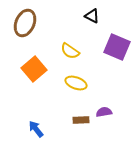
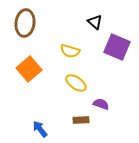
black triangle: moved 3 px right, 6 px down; rotated 14 degrees clockwise
brown ellipse: rotated 16 degrees counterclockwise
yellow semicircle: rotated 18 degrees counterclockwise
orange square: moved 5 px left
yellow ellipse: rotated 15 degrees clockwise
purple semicircle: moved 3 px left, 8 px up; rotated 28 degrees clockwise
blue arrow: moved 4 px right
